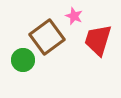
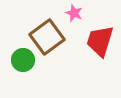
pink star: moved 3 px up
red trapezoid: moved 2 px right, 1 px down
